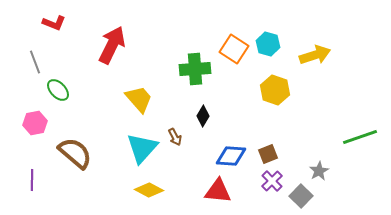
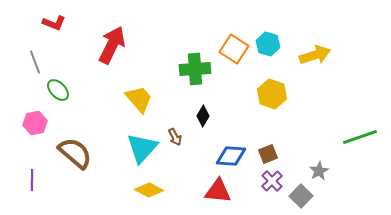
yellow hexagon: moved 3 px left, 4 px down
